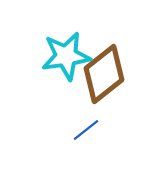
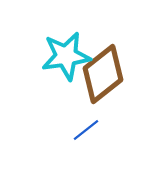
brown diamond: moved 1 px left
